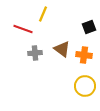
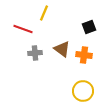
yellow line: moved 1 px right, 1 px up
yellow circle: moved 2 px left, 5 px down
